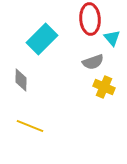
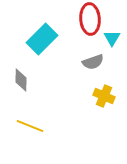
cyan triangle: rotated 12 degrees clockwise
yellow cross: moved 9 px down
